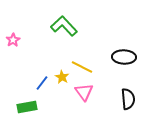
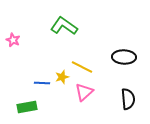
green L-shape: rotated 12 degrees counterclockwise
pink star: rotated 16 degrees counterclockwise
yellow star: rotated 24 degrees clockwise
blue line: rotated 56 degrees clockwise
pink triangle: rotated 24 degrees clockwise
